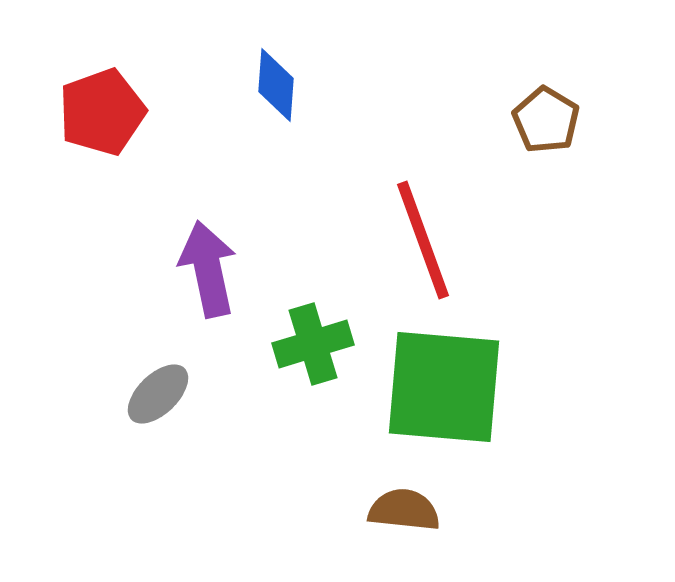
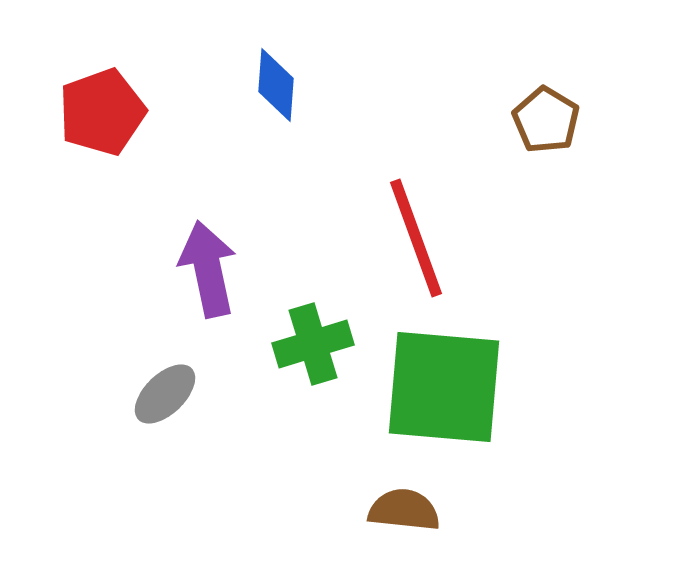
red line: moved 7 px left, 2 px up
gray ellipse: moved 7 px right
